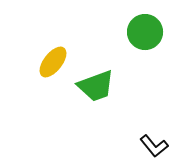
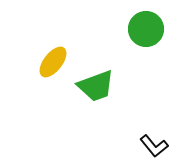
green circle: moved 1 px right, 3 px up
